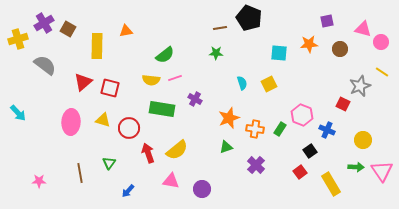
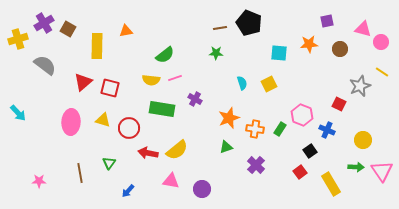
black pentagon at (249, 18): moved 5 px down
red square at (343, 104): moved 4 px left
red arrow at (148, 153): rotated 60 degrees counterclockwise
